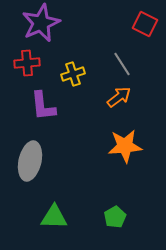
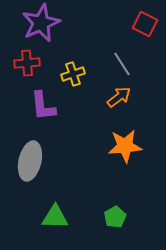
green triangle: moved 1 px right
